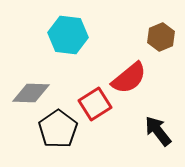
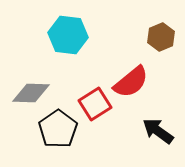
red semicircle: moved 2 px right, 4 px down
black arrow: rotated 16 degrees counterclockwise
